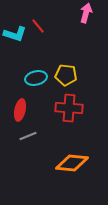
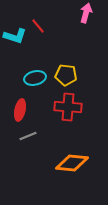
cyan L-shape: moved 2 px down
cyan ellipse: moved 1 px left
red cross: moved 1 px left, 1 px up
